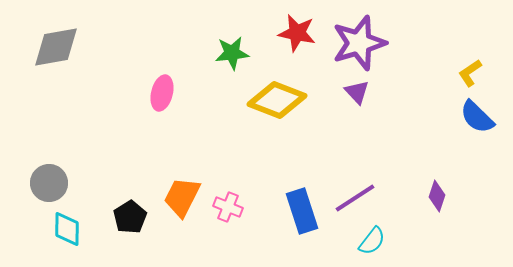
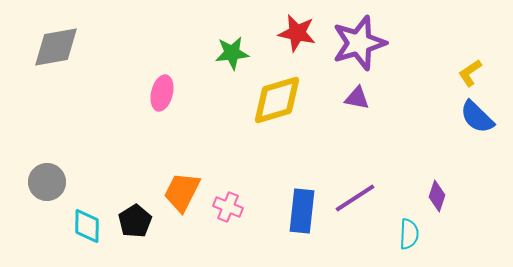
purple triangle: moved 6 px down; rotated 36 degrees counterclockwise
yellow diamond: rotated 38 degrees counterclockwise
gray circle: moved 2 px left, 1 px up
orange trapezoid: moved 5 px up
blue rectangle: rotated 24 degrees clockwise
black pentagon: moved 5 px right, 4 px down
cyan diamond: moved 20 px right, 3 px up
cyan semicircle: moved 37 px right, 7 px up; rotated 36 degrees counterclockwise
